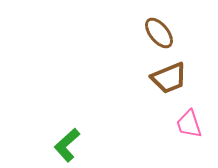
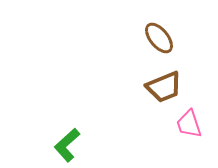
brown ellipse: moved 5 px down
brown trapezoid: moved 5 px left, 9 px down
